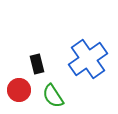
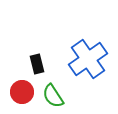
red circle: moved 3 px right, 2 px down
